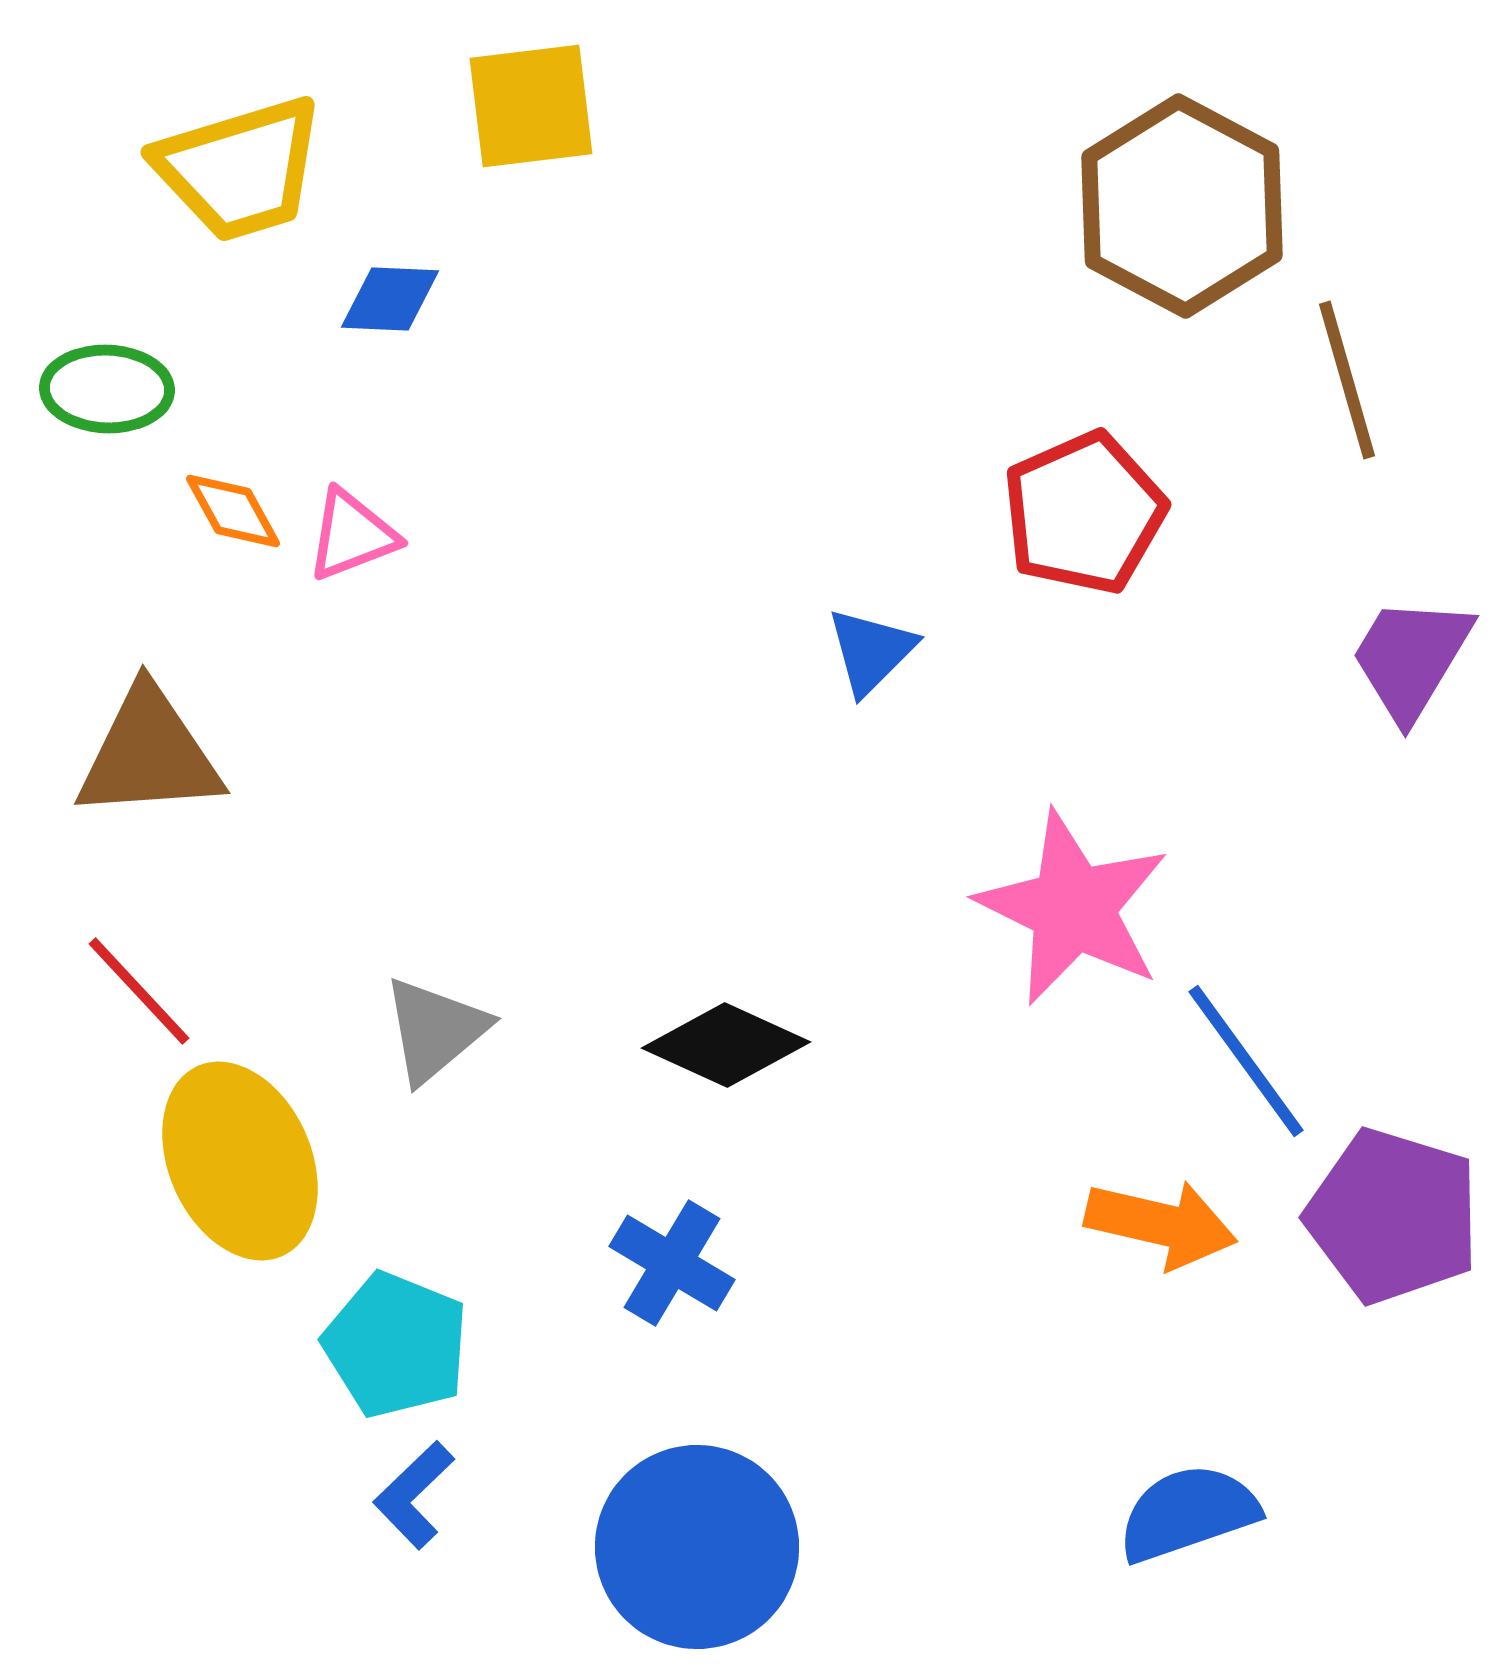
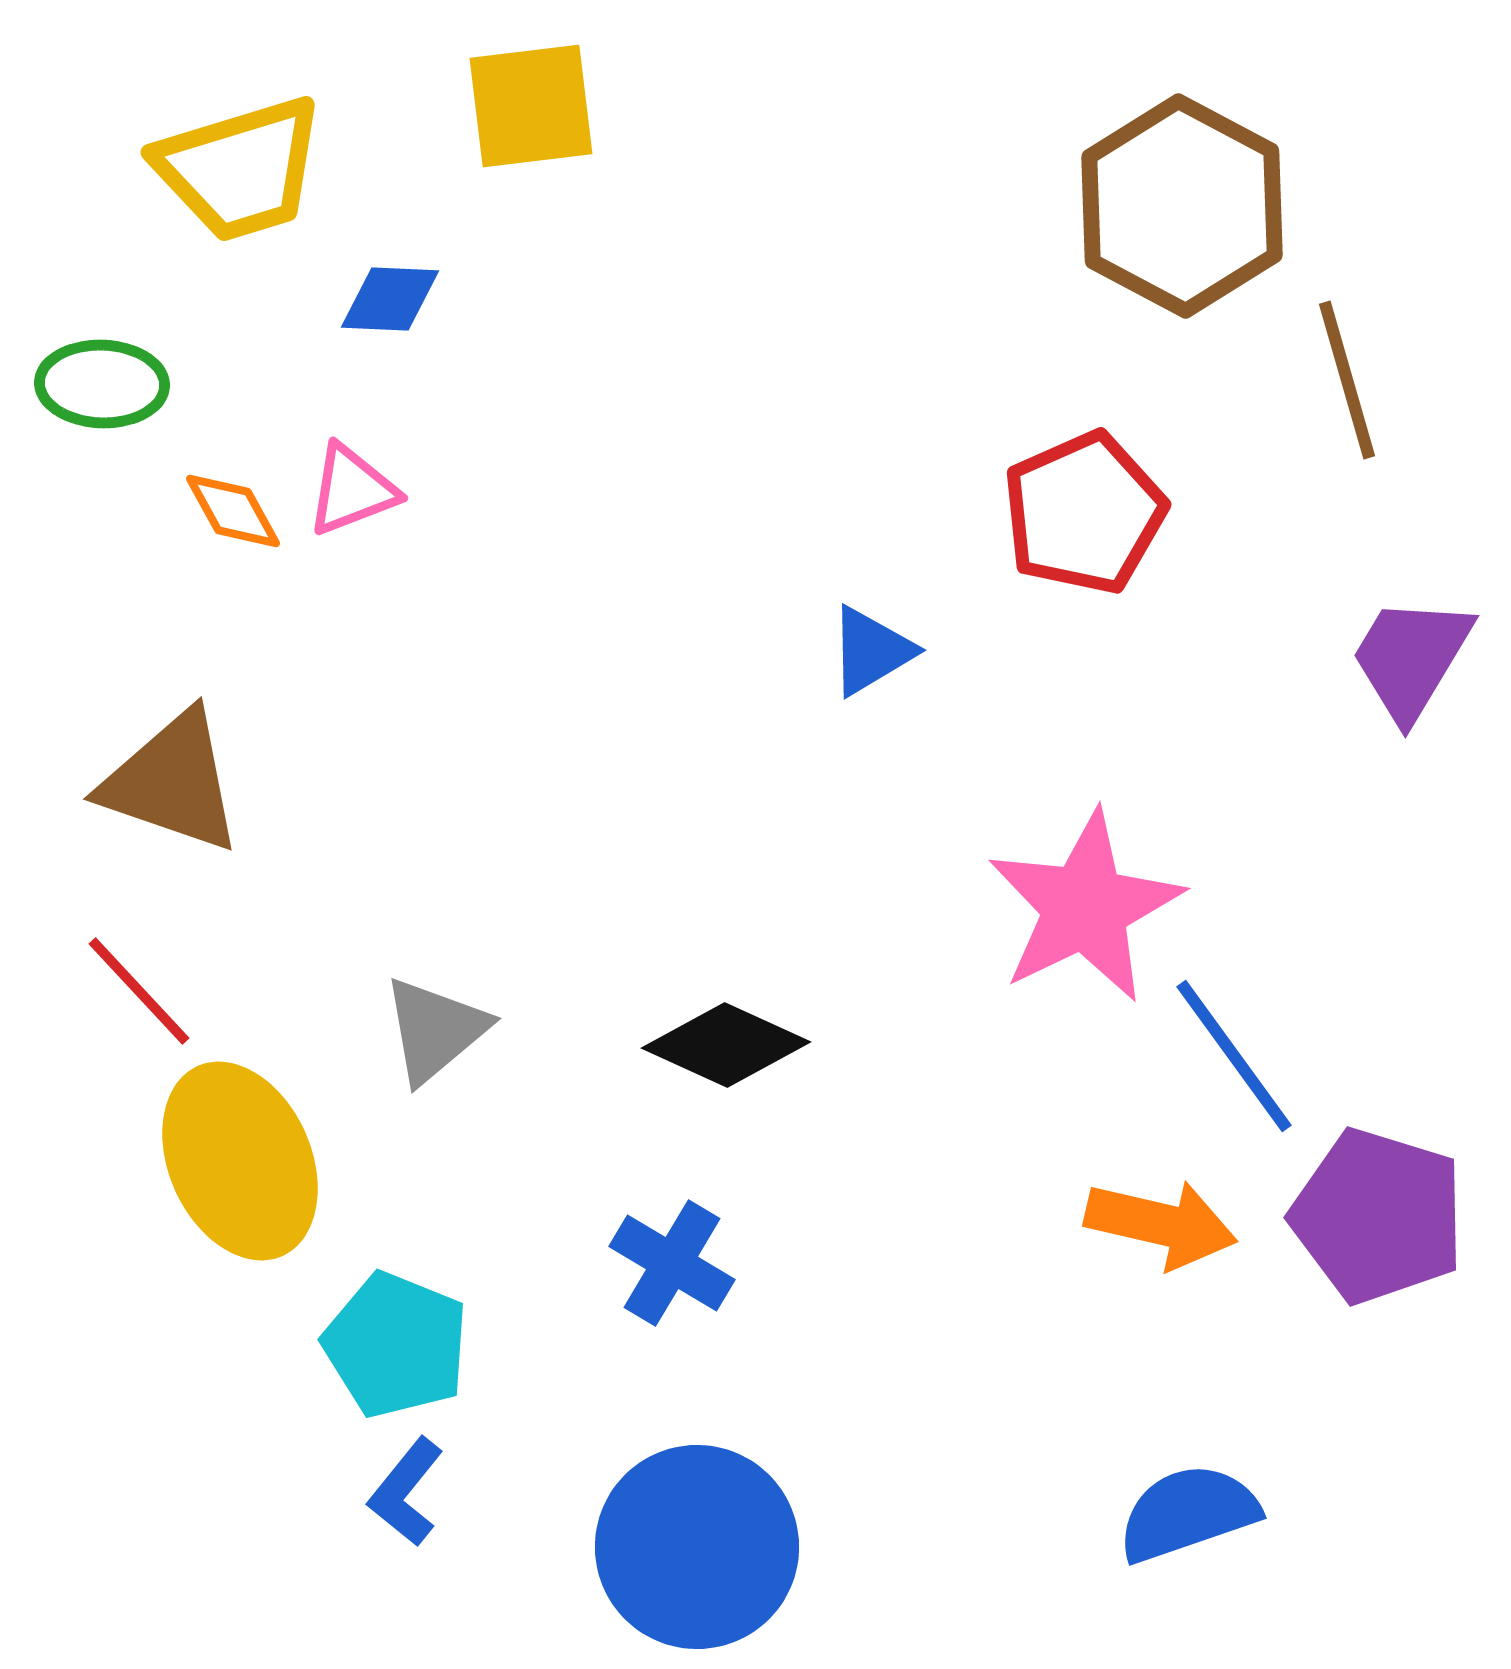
green ellipse: moved 5 px left, 5 px up
pink triangle: moved 45 px up
blue triangle: rotated 14 degrees clockwise
brown triangle: moved 23 px right, 28 px down; rotated 23 degrees clockwise
pink star: moved 12 px right, 1 px up; rotated 20 degrees clockwise
blue line: moved 12 px left, 5 px up
purple pentagon: moved 15 px left
blue L-shape: moved 8 px left, 3 px up; rotated 7 degrees counterclockwise
